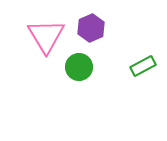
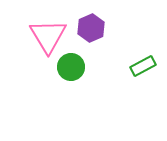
pink triangle: moved 2 px right
green circle: moved 8 px left
